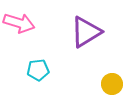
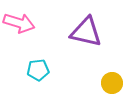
purple triangle: rotated 44 degrees clockwise
yellow circle: moved 1 px up
